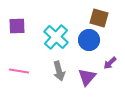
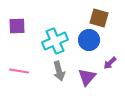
cyan cross: moved 1 px left, 4 px down; rotated 25 degrees clockwise
